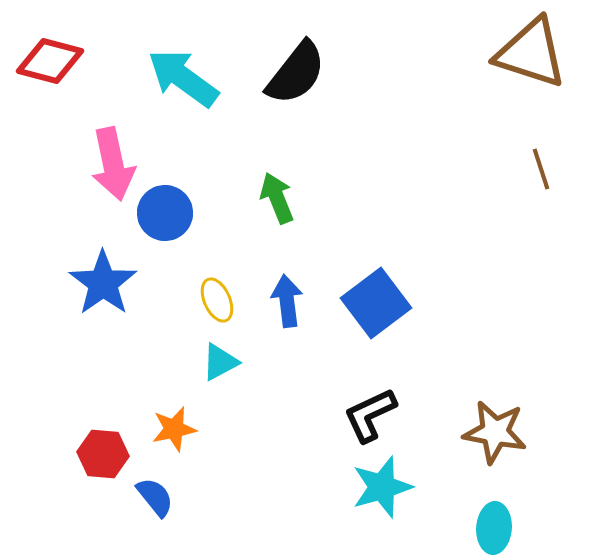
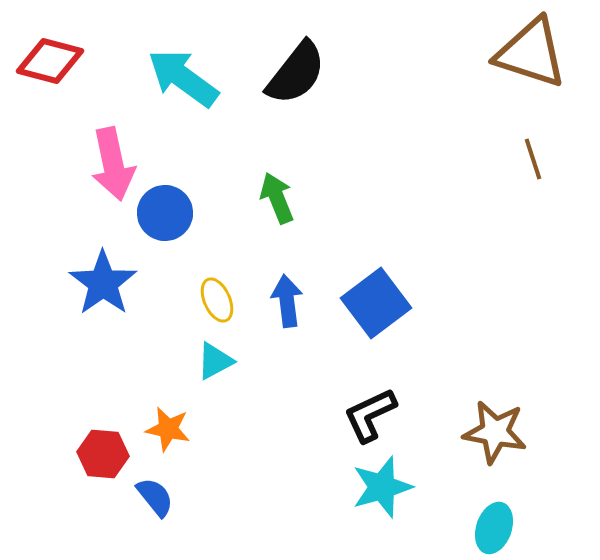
brown line: moved 8 px left, 10 px up
cyan triangle: moved 5 px left, 1 px up
orange star: moved 6 px left; rotated 24 degrees clockwise
cyan ellipse: rotated 15 degrees clockwise
